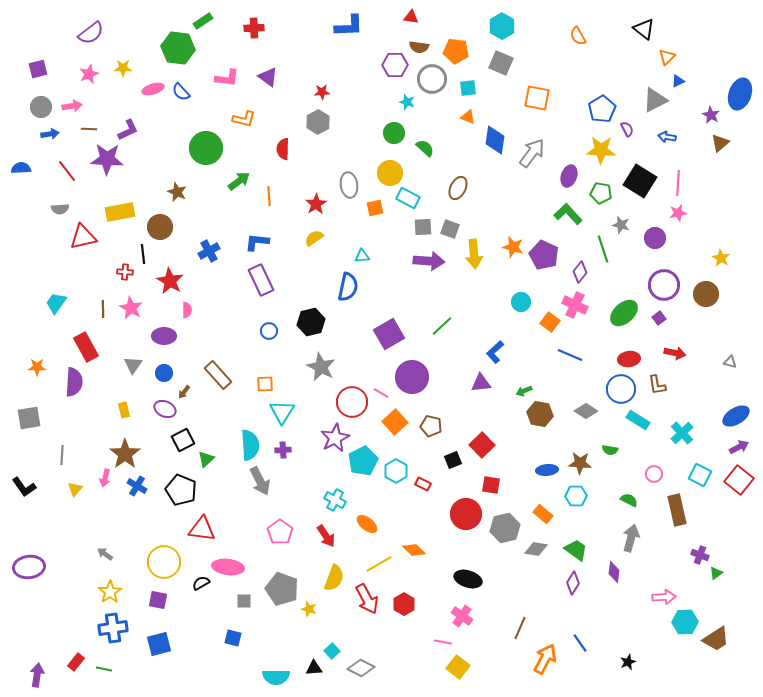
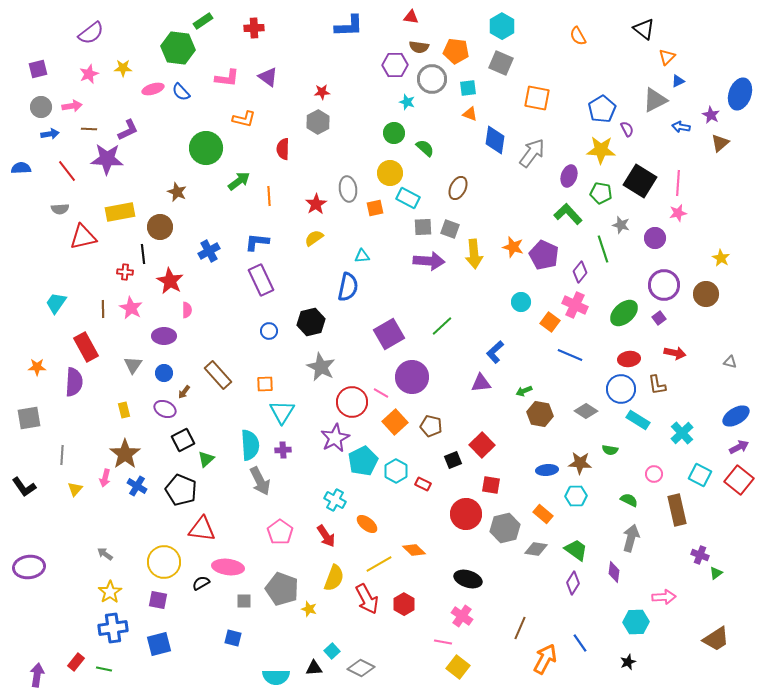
orange triangle at (468, 117): moved 2 px right, 3 px up
blue arrow at (667, 137): moved 14 px right, 10 px up
gray ellipse at (349, 185): moved 1 px left, 4 px down
cyan hexagon at (685, 622): moved 49 px left
